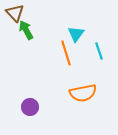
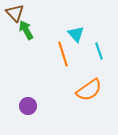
cyan triangle: rotated 18 degrees counterclockwise
orange line: moved 3 px left, 1 px down
orange semicircle: moved 6 px right, 3 px up; rotated 24 degrees counterclockwise
purple circle: moved 2 px left, 1 px up
